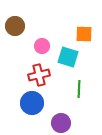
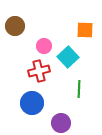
orange square: moved 1 px right, 4 px up
pink circle: moved 2 px right
cyan square: rotated 30 degrees clockwise
red cross: moved 4 px up
